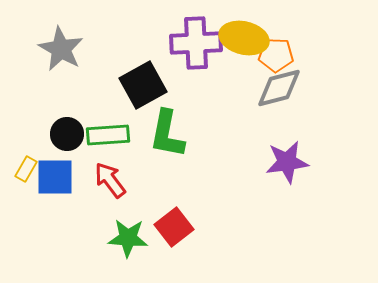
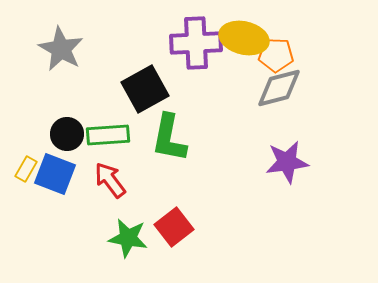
black square: moved 2 px right, 4 px down
green L-shape: moved 2 px right, 4 px down
blue square: moved 3 px up; rotated 21 degrees clockwise
green star: rotated 6 degrees clockwise
